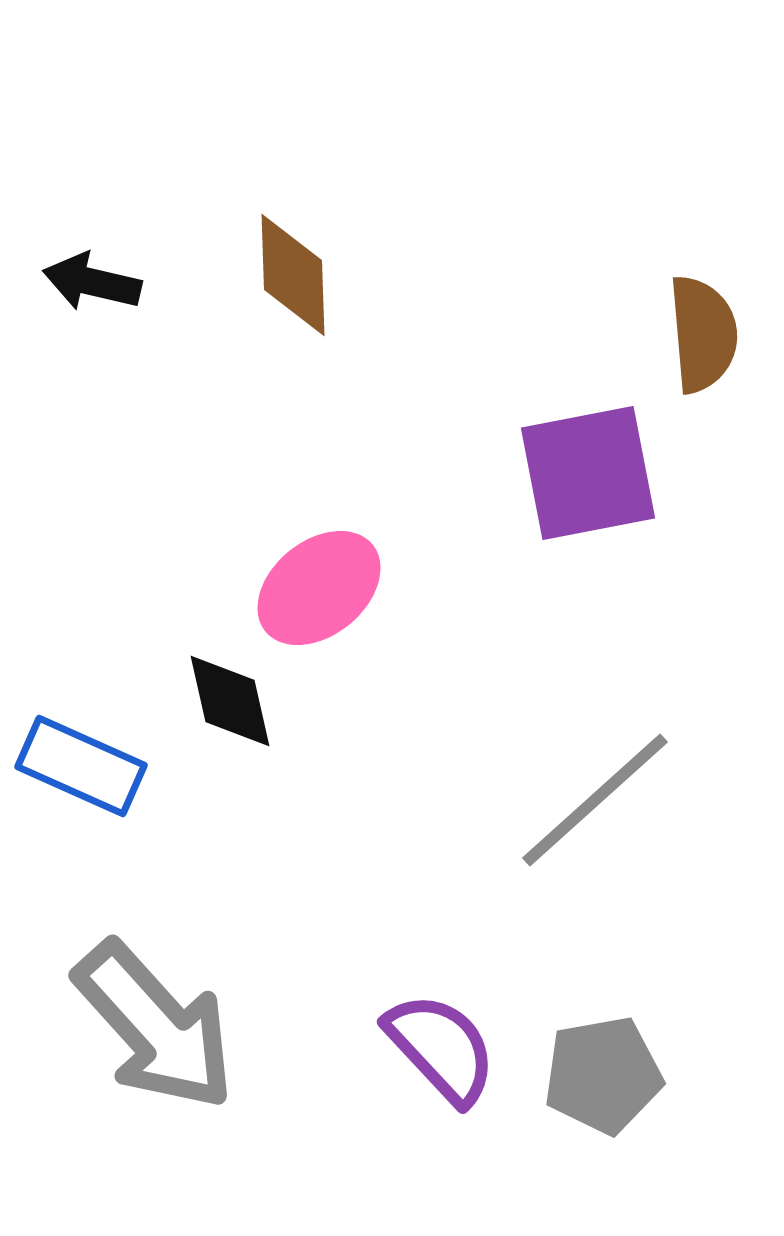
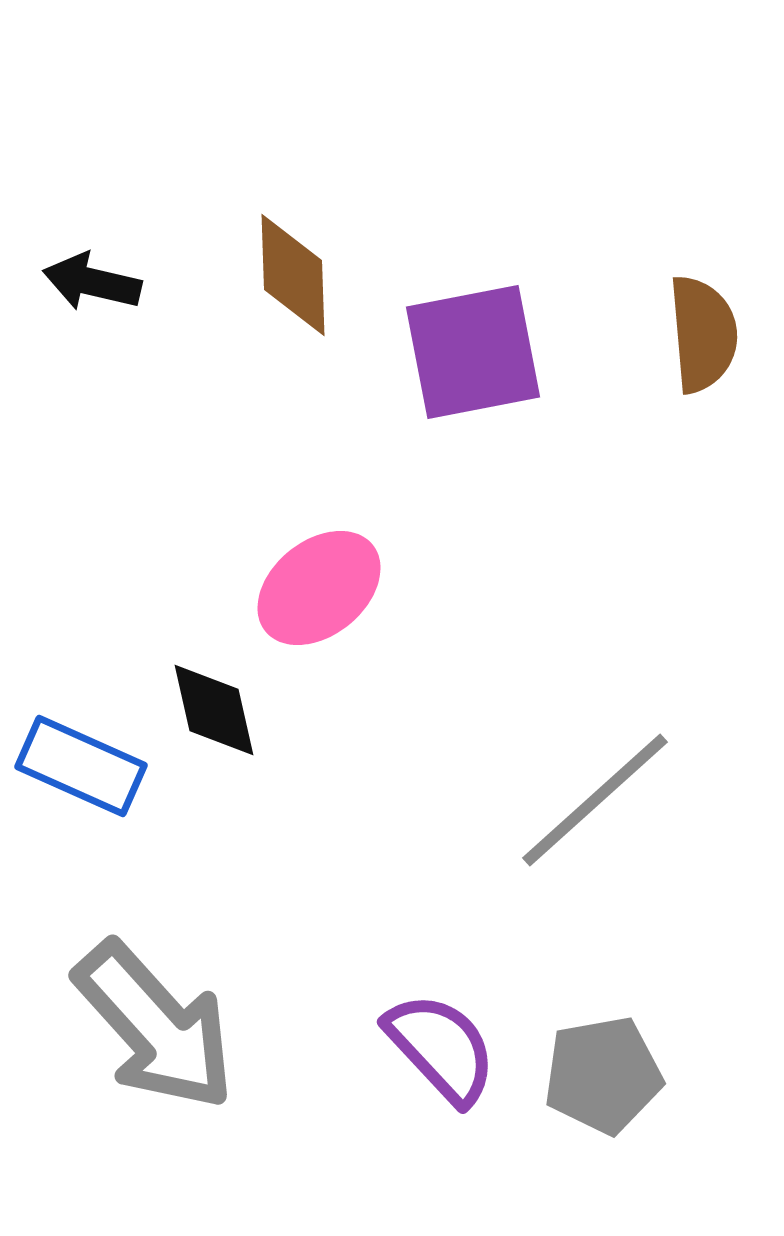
purple square: moved 115 px left, 121 px up
black diamond: moved 16 px left, 9 px down
